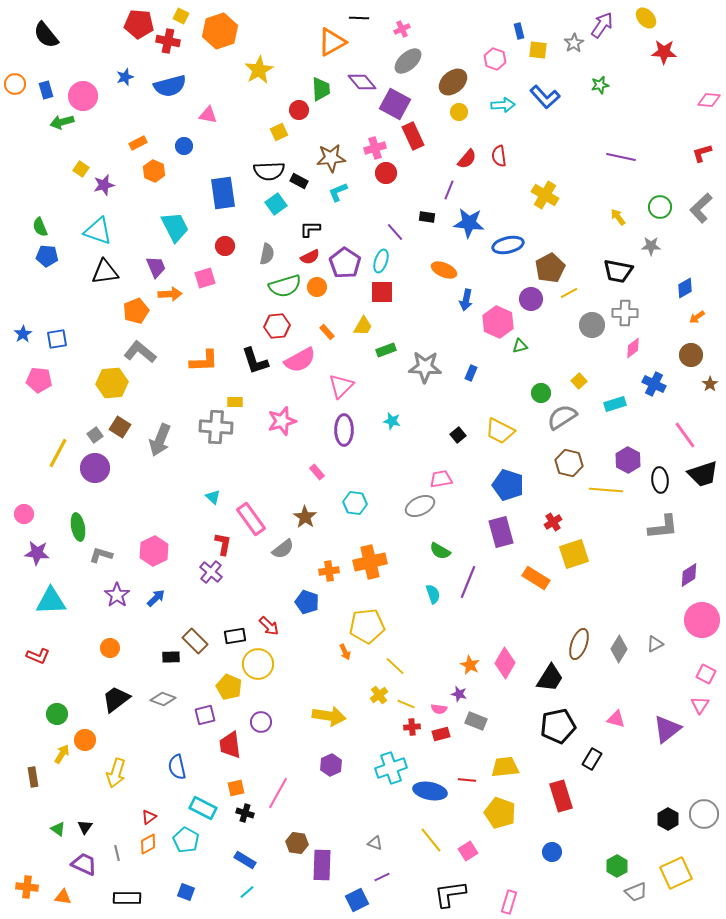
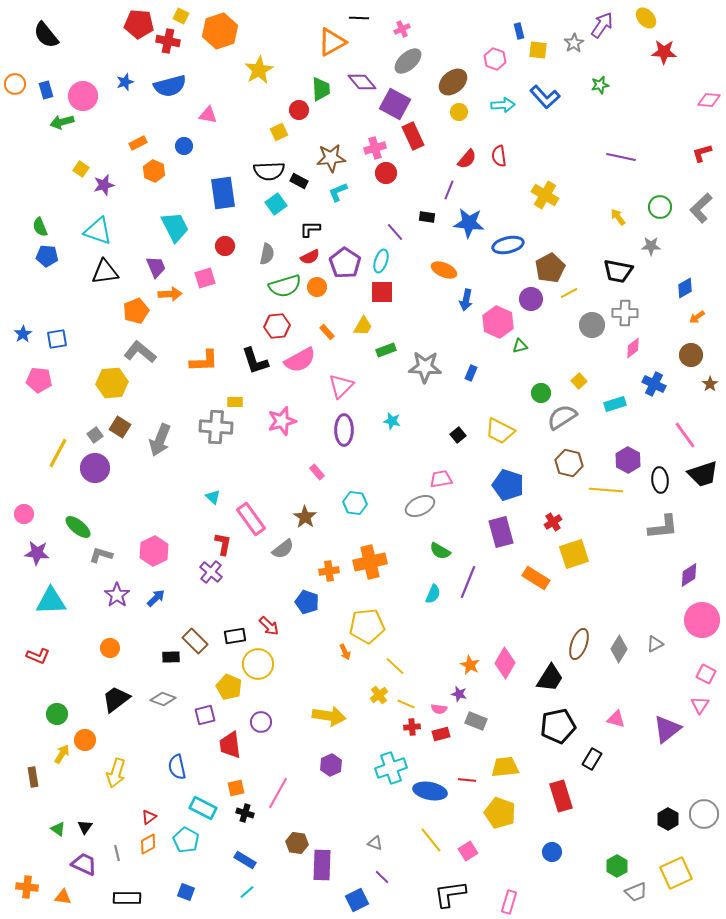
blue star at (125, 77): moved 5 px down
green ellipse at (78, 527): rotated 40 degrees counterclockwise
cyan semicircle at (433, 594): rotated 42 degrees clockwise
purple line at (382, 877): rotated 70 degrees clockwise
